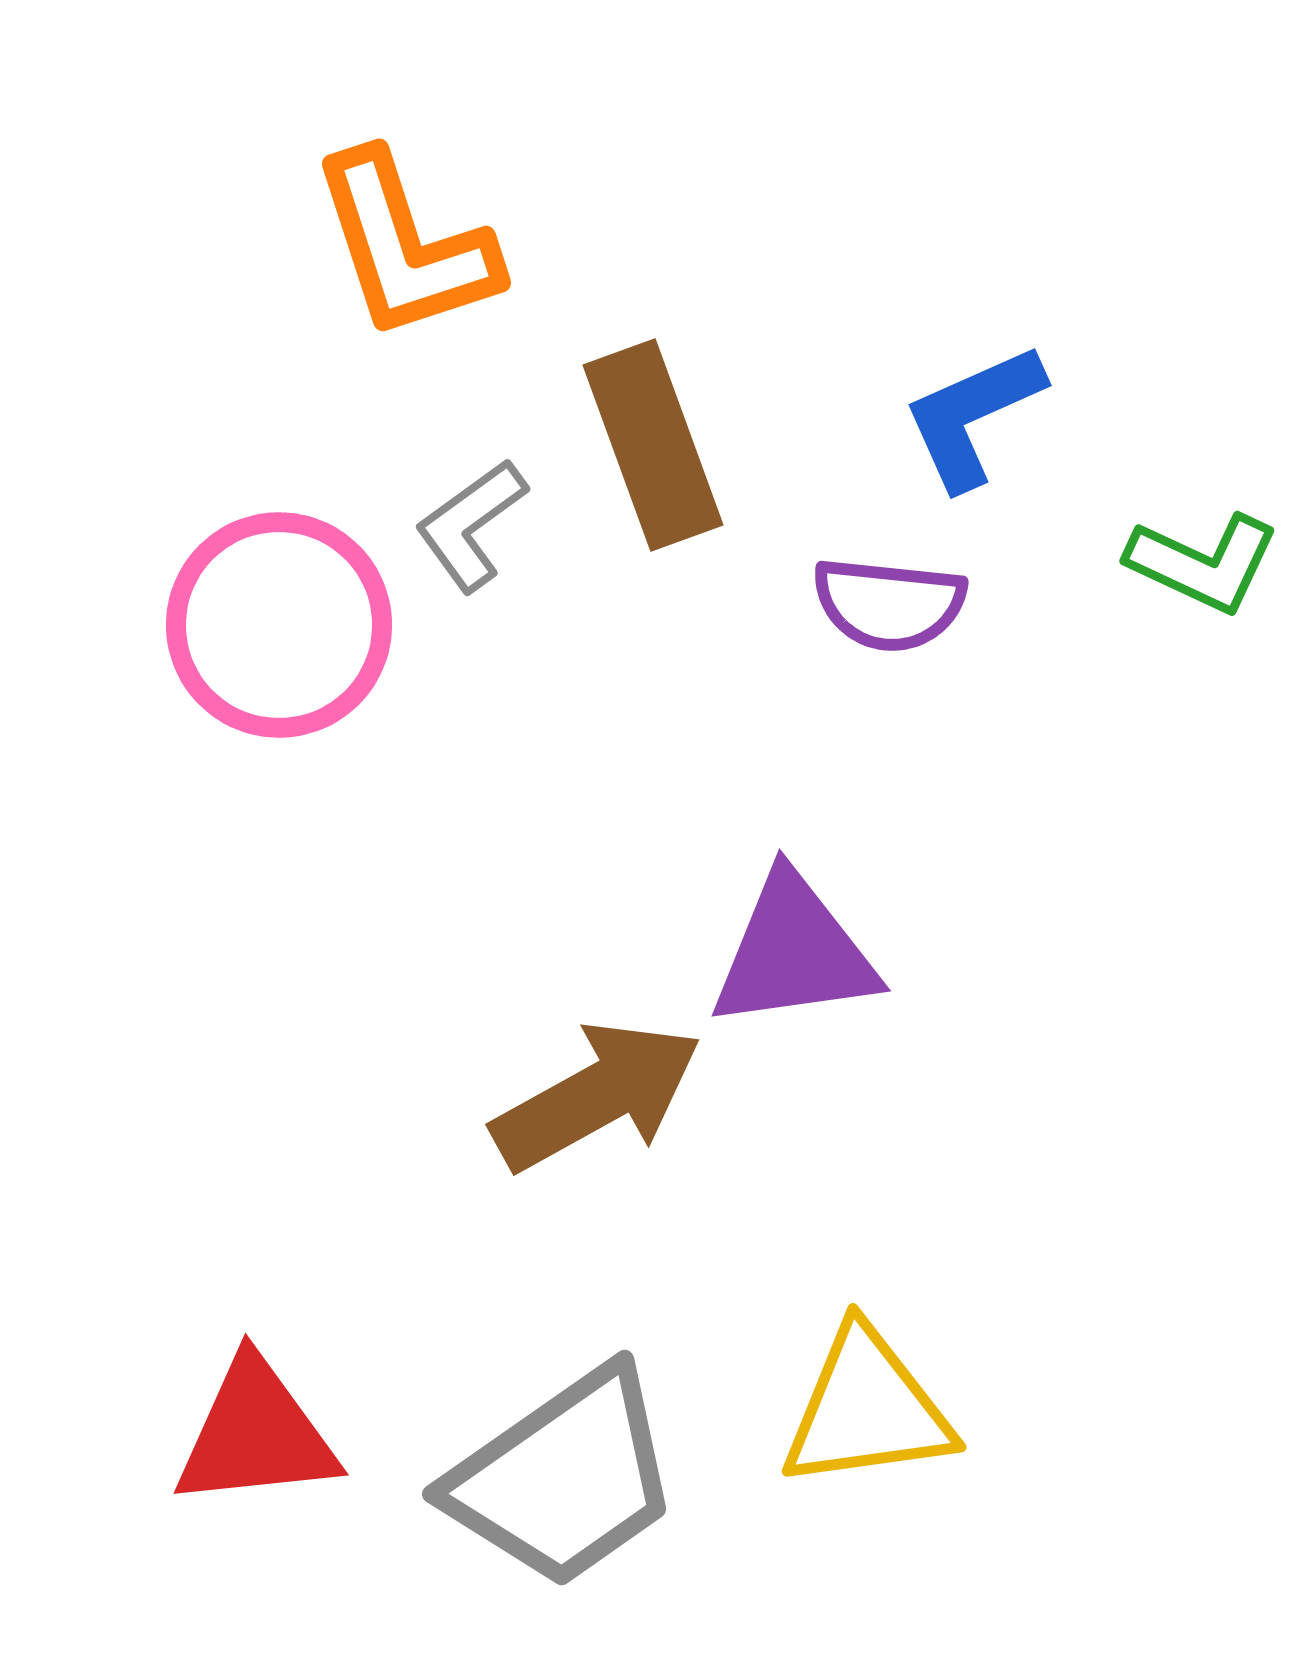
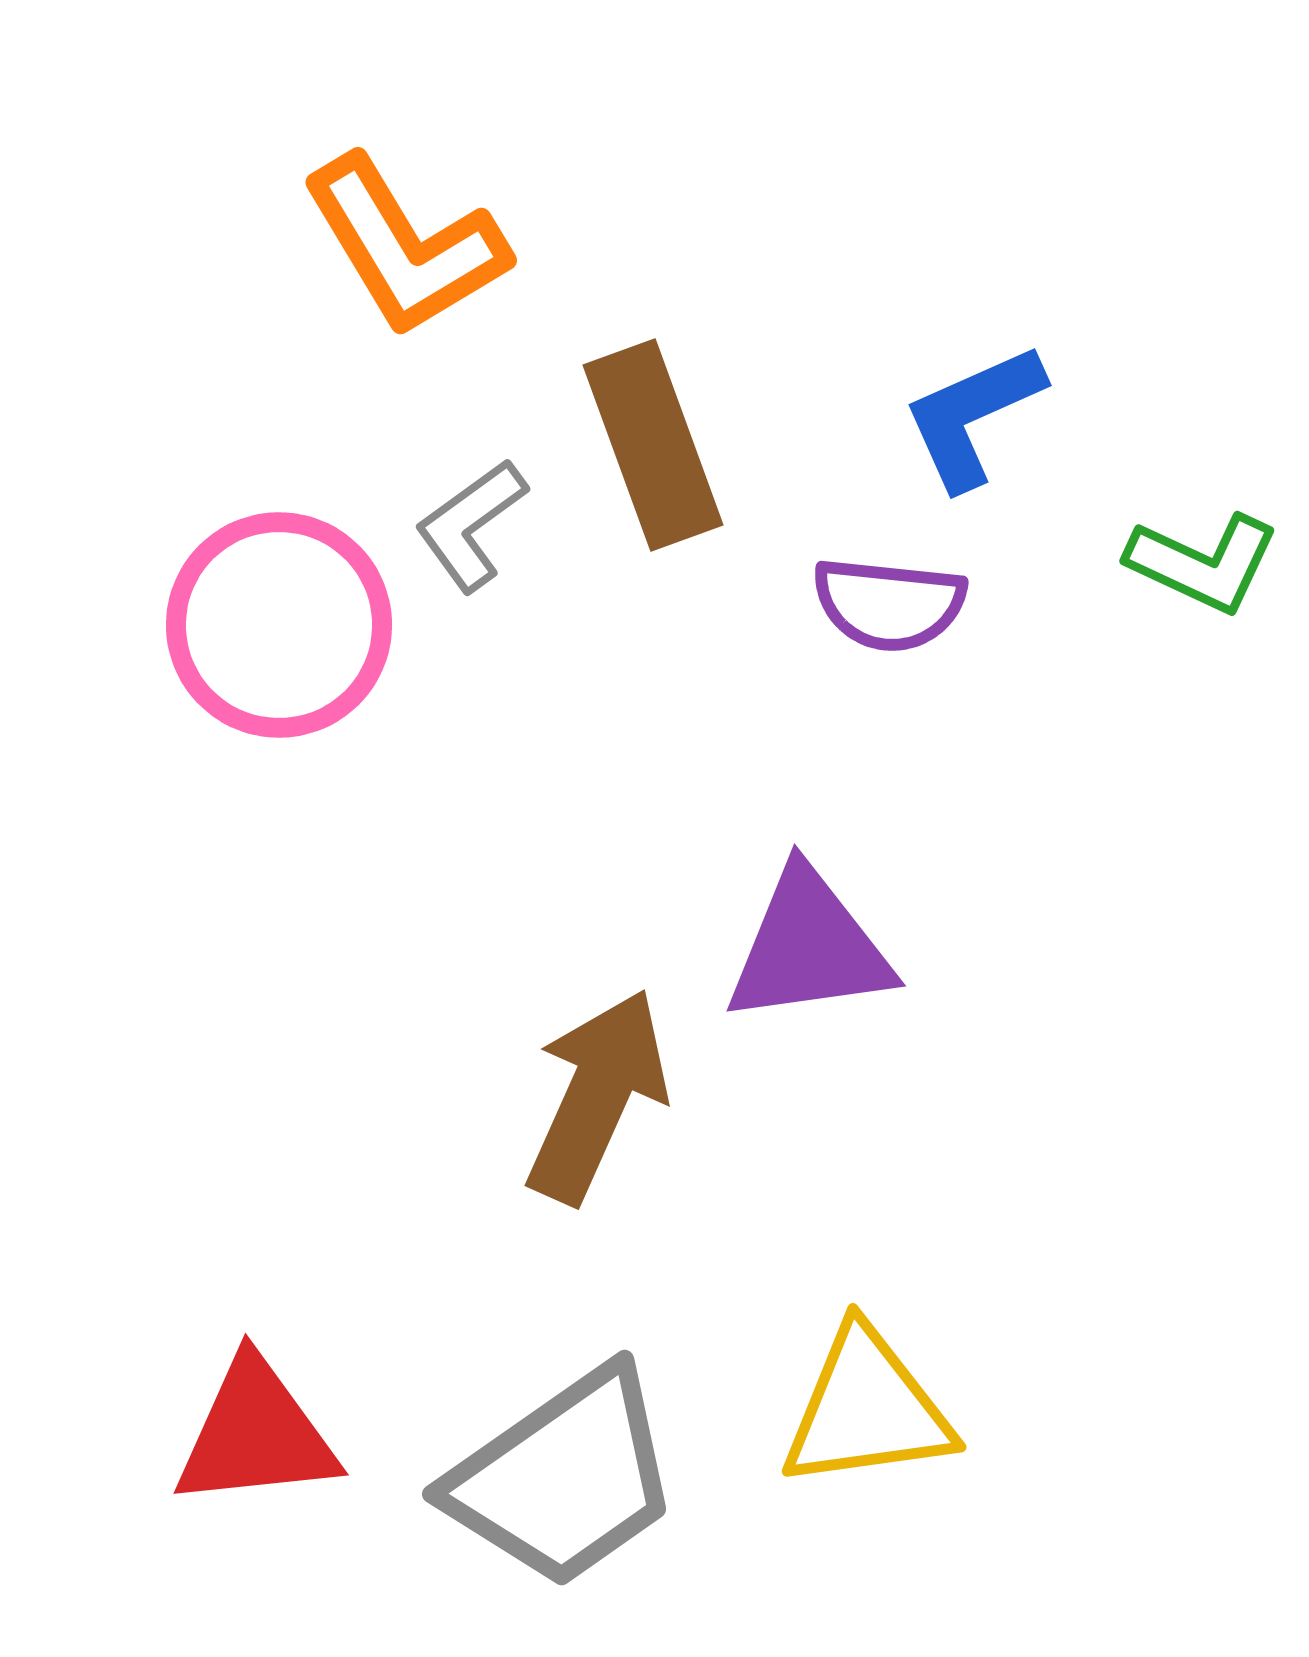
orange L-shape: rotated 13 degrees counterclockwise
purple triangle: moved 15 px right, 5 px up
brown arrow: rotated 37 degrees counterclockwise
